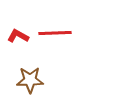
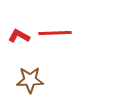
red L-shape: moved 1 px right
